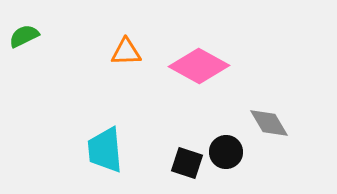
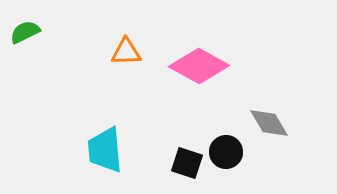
green semicircle: moved 1 px right, 4 px up
